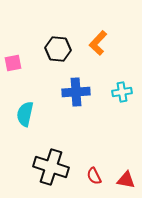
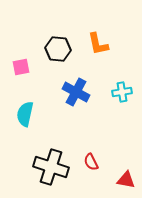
orange L-shape: moved 1 px down; rotated 55 degrees counterclockwise
pink square: moved 8 px right, 4 px down
blue cross: rotated 32 degrees clockwise
red semicircle: moved 3 px left, 14 px up
